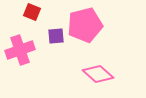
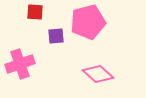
red square: moved 3 px right; rotated 18 degrees counterclockwise
pink pentagon: moved 3 px right, 3 px up
pink cross: moved 14 px down
